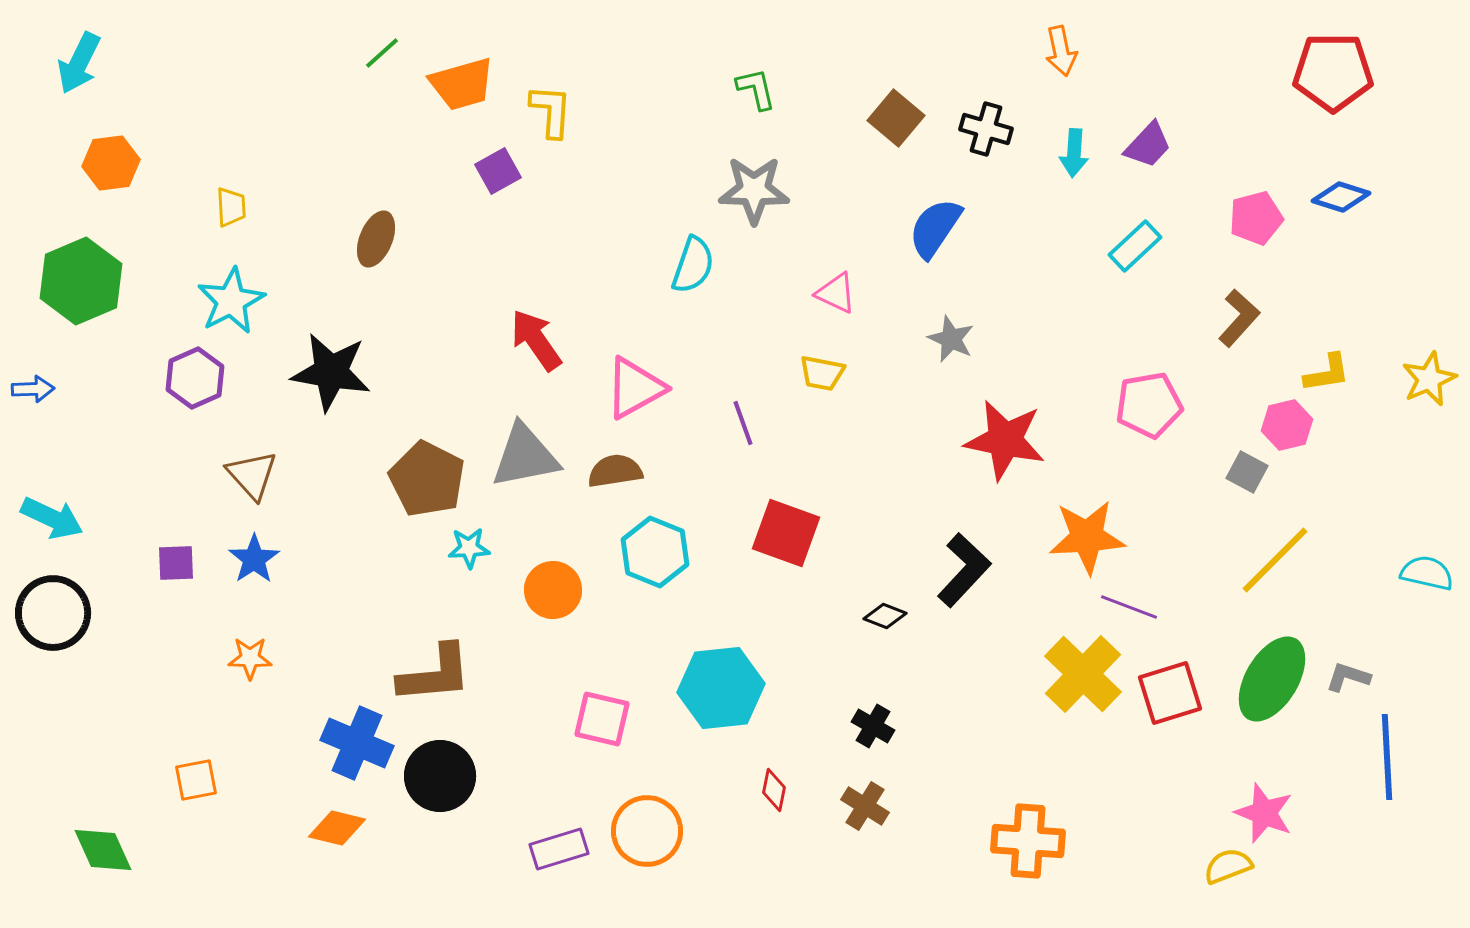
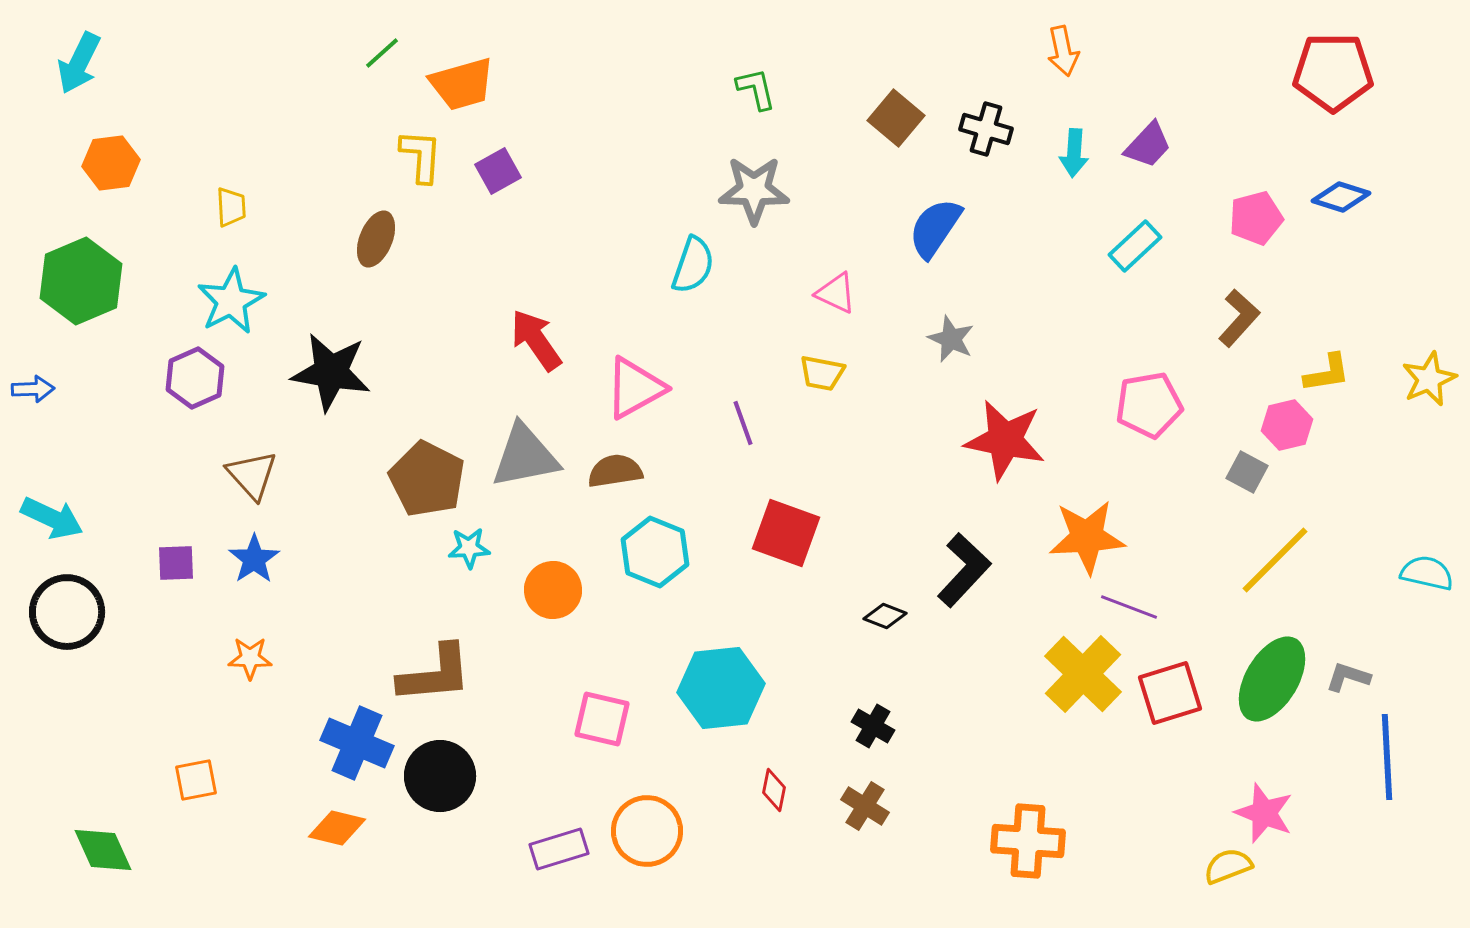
orange arrow at (1061, 51): moved 2 px right
yellow L-shape at (551, 111): moved 130 px left, 45 px down
black circle at (53, 613): moved 14 px right, 1 px up
